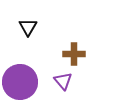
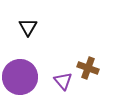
brown cross: moved 14 px right, 14 px down; rotated 20 degrees clockwise
purple circle: moved 5 px up
